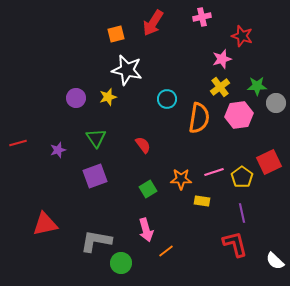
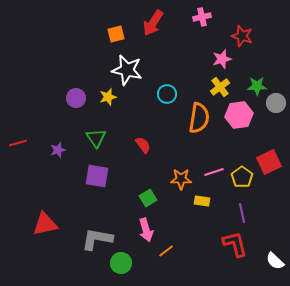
cyan circle: moved 5 px up
purple square: moved 2 px right; rotated 30 degrees clockwise
green square: moved 9 px down
gray L-shape: moved 1 px right, 2 px up
